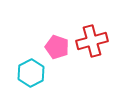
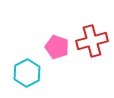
cyan hexagon: moved 4 px left
